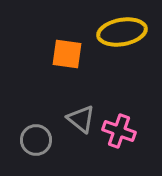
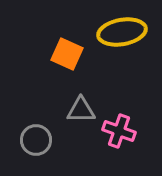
orange square: rotated 16 degrees clockwise
gray triangle: moved 9 px up; rotated 40 degrees counterclockwise
